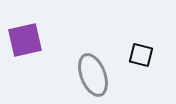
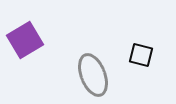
purple square: rotated 18 degrees counterclockwise
